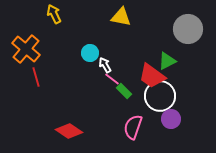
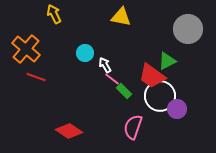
cyan circle: moved 5 px left
red line: rotated 54 degrees counterclockwise
purple circle: moved 6 px right, 10 px up
